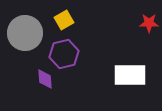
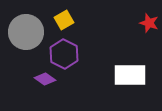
red star: rotated 18 degrees clockwise
gray circle: moved 1 px right, 1 px up
purple hexagon: rotated 20 degrees counterclockwise
purple diamond: rotated 50 degrees counterclockwise
